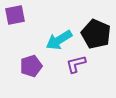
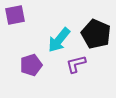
cyan arrow: rotated 20 degrees counterclockwise
purple pentagon: moved 1 px up
